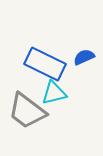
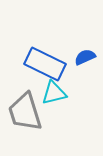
blue semicircle: moved 1 px right
gray trapezoid: moved 2 px left, 1 px down; rotated 36 degrees clockwise
